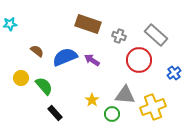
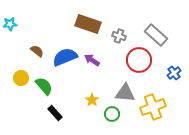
gray triangle: moved 2 px up
